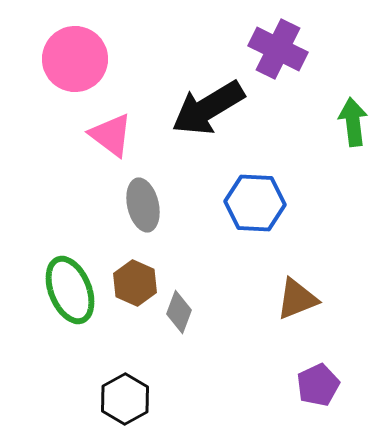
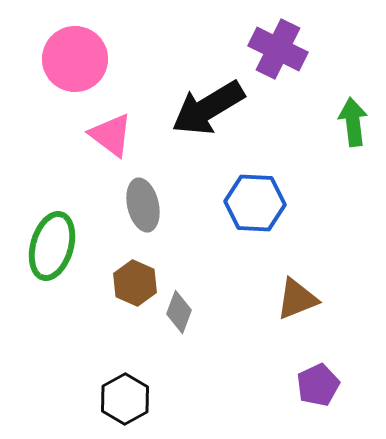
green ellipse: moved 18 px left, 44 px up; rotated 38 degrees clockwise
